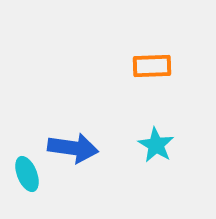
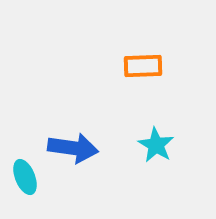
orange rectangle: moved 9 px left
cyan ellipse: moved 2 px left, 3 px down
